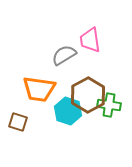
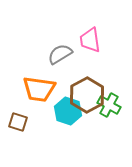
gray semicircle: moved 4 px left, 1 px up
brown hexagon: moved 1 px left
green cross: rotated 20 degrees clockwise
